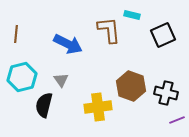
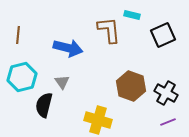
brown line: moved 2 px right, 1 px down
blue arrow: moved 4 px down; rotated 12 degrees counterclockwise
gray triangle: moved 1 px right, 2 px down
black cross: rotated 15 degrees clockwise
yellow cross: moved 13 px down; rotated 24 degrees clockwise
purple line: moved 9 px left, 2 px down
